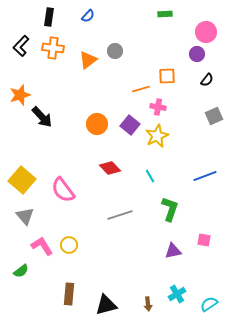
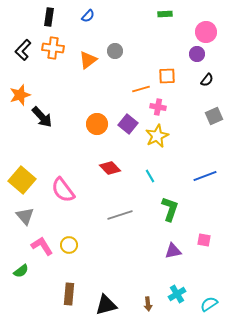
black L-shape: moved 2 px right, 4 px down
purple square: moved 2 px left, 1 px up
